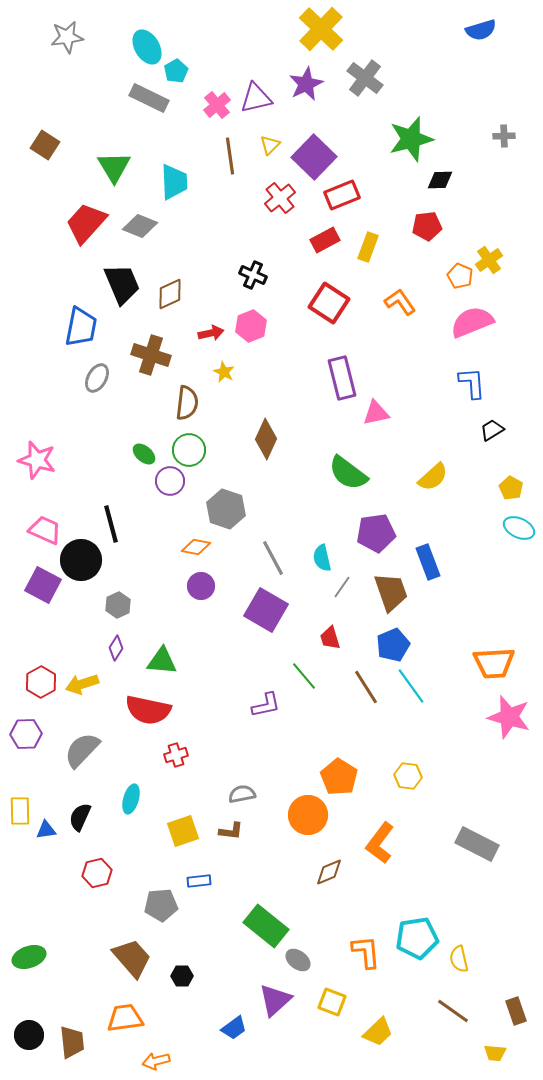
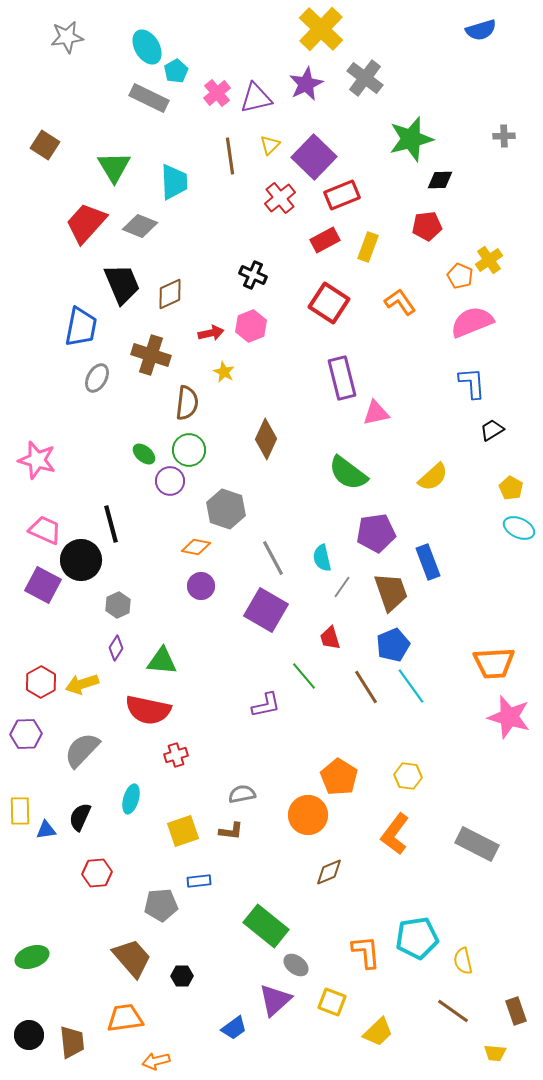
pink cross at (217, 105): moved 12 px up
orange L-shape at (380, 843): moved 15 px right, 9 px up
red hexagon at (97, 873): rotated 8 degrees clockwise
green ellipse at (29, 957): moved 3 px right
yellow semicircle at (459, 959): moved 4 px right, 2 px down
gray ellipse at (298, 960): moved 2 px left, 5 px down
